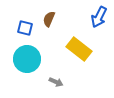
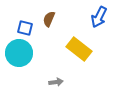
cyan circle: moved 8 px left, 6 px up
gray arrow: rotated 32 degrees counterclockwise
